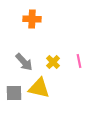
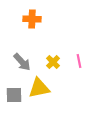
gray arrow: moved 2 px left
yellow triangle: rotated 25 degrees counterclockwise
gray square: moved 2 px down
